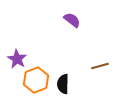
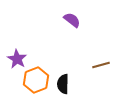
brown line: moved 1 px right, 1 px up
